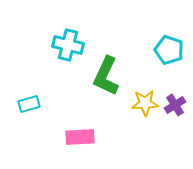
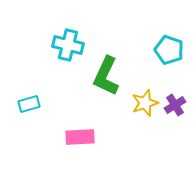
yellow star: rotated 16 degrees counterclockwise
